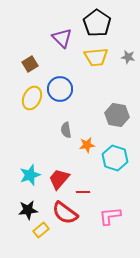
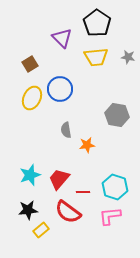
cyan hexagon: moved 29 px down
red semicircle: moved 3 px right, 1 px up
